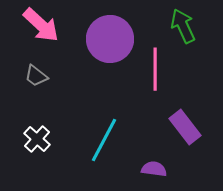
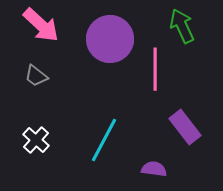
green arrow: moved 1 px left
white cross: moved 1 px left, 1 px down
